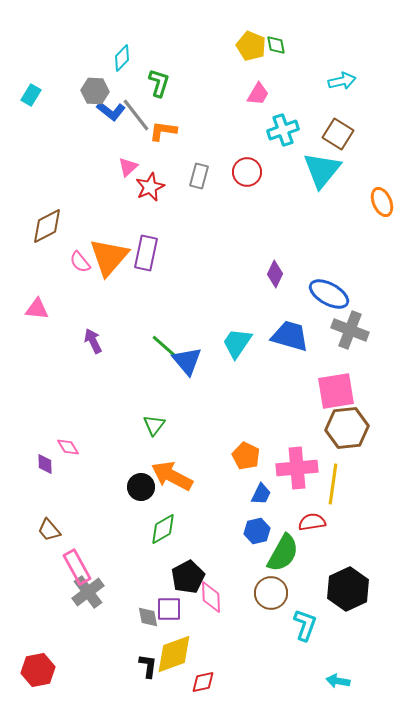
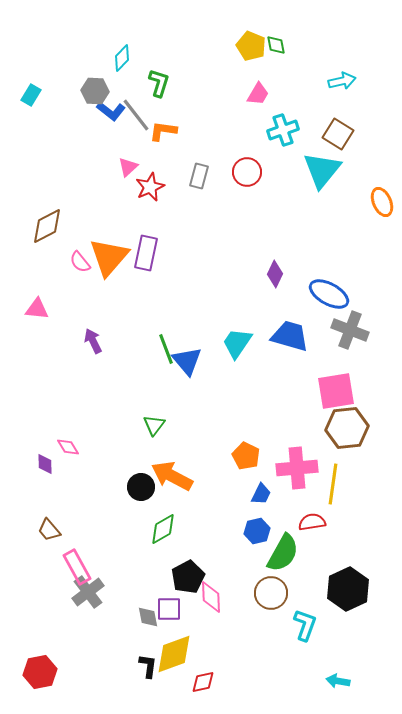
green line at (165, 347): moved 1 px right, 2 px down; rotated 28 degrees clockwise
red hexagon at (38, 670): moved 2 px right, 2 px down
